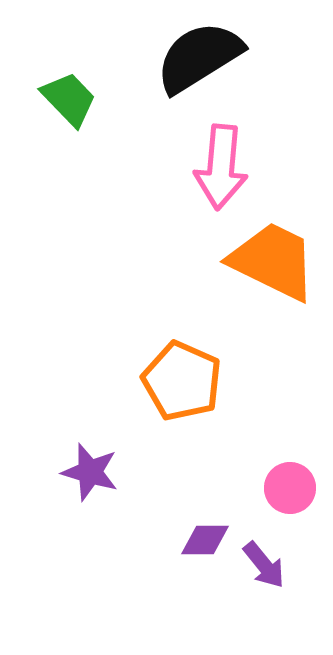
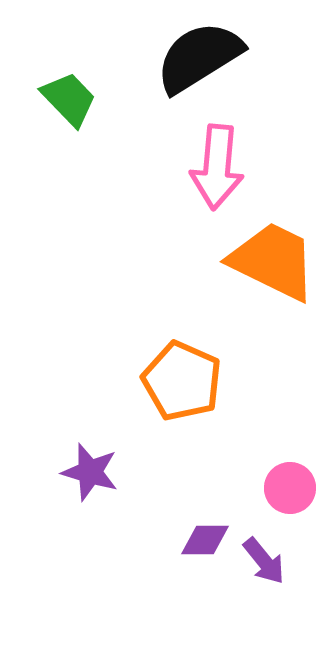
pink arrow: moved 4 px left
purple arrow: moved 4 px up
